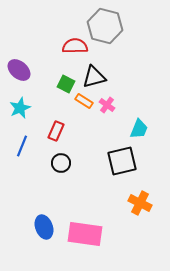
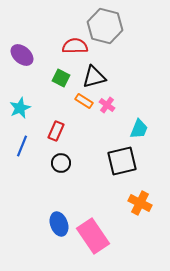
purple ellipse: moved 3 px right, 15 px up
green square: moved 5 px left, 6 px up
blue ellipse: moved 15 px right, 3 px up
pink rectangle: moved 8 px right, 2 px down; rotated 48 degrees clockwise
